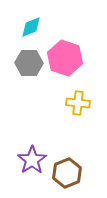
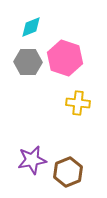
gray hexagon: moved 1 px left, 1 px up
purple star: rotated 24 degrees clockwise
brown hexagon: moved 1 px right, 1 px up
